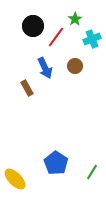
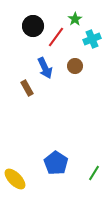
green line: moved 2 px right, 1 px down
